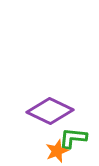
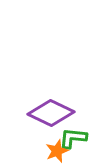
purple diamond: moved 1 px right, 2 px down
